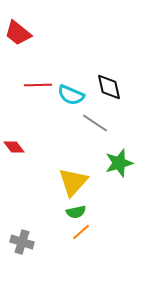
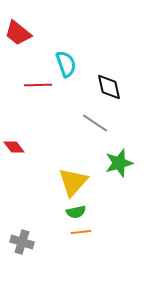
cyan semicircle: moved 5 px left, 31 px up; rotated 132 degrees counterclockwise
orange line: rotated 36 degrees clockwise
